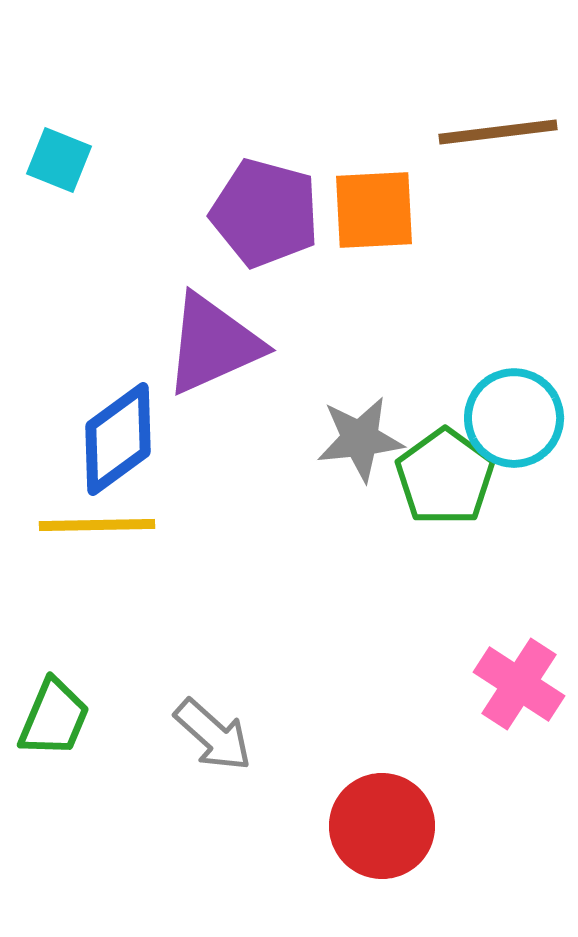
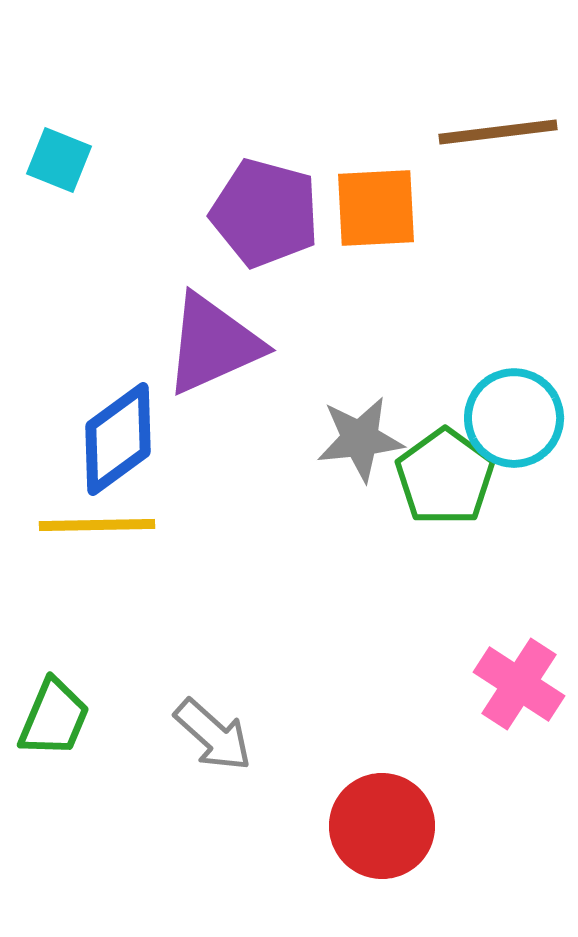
orange square: moved 2 px right, 2 px up
